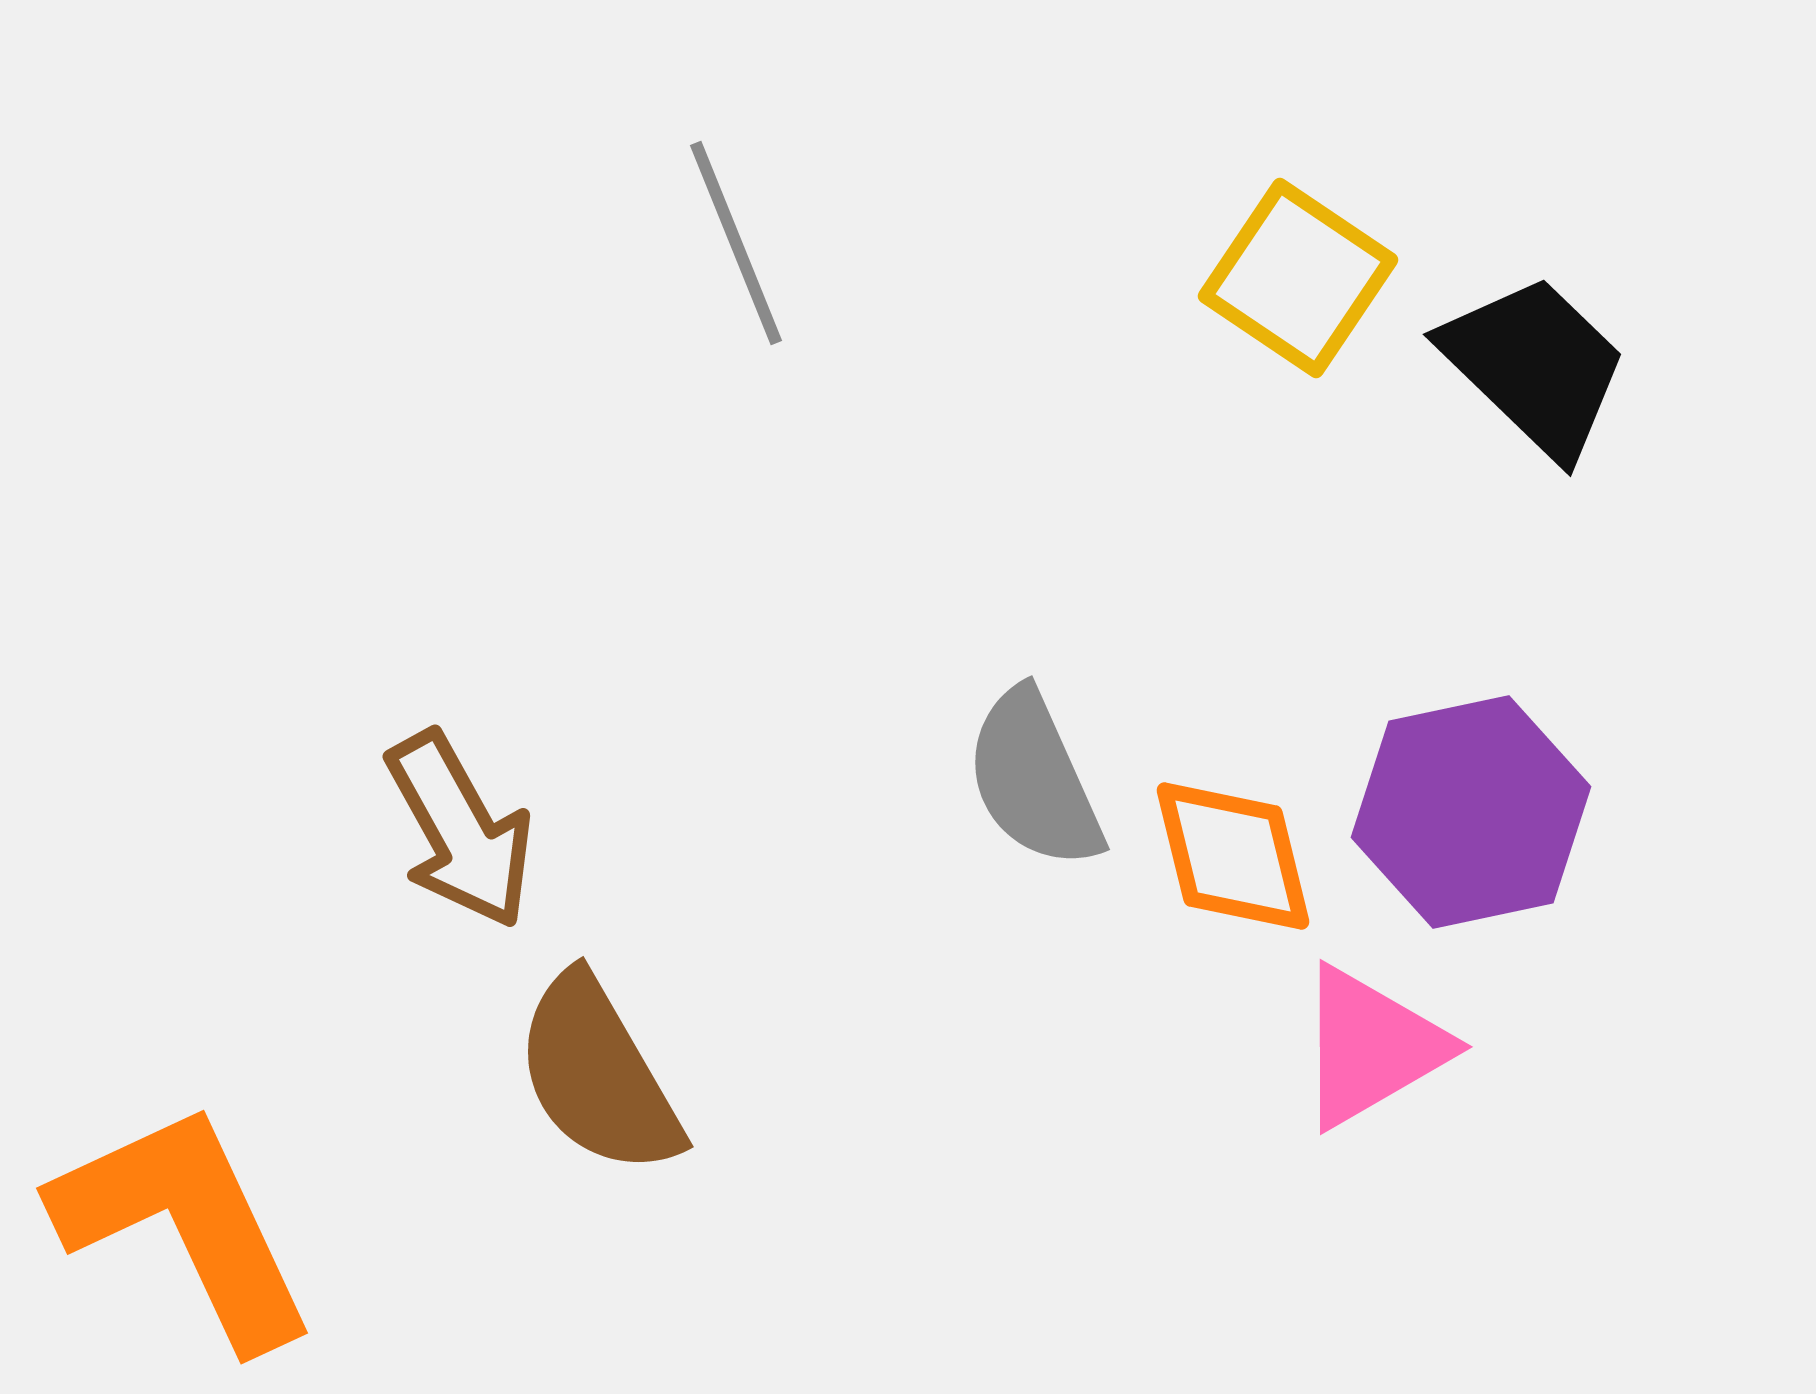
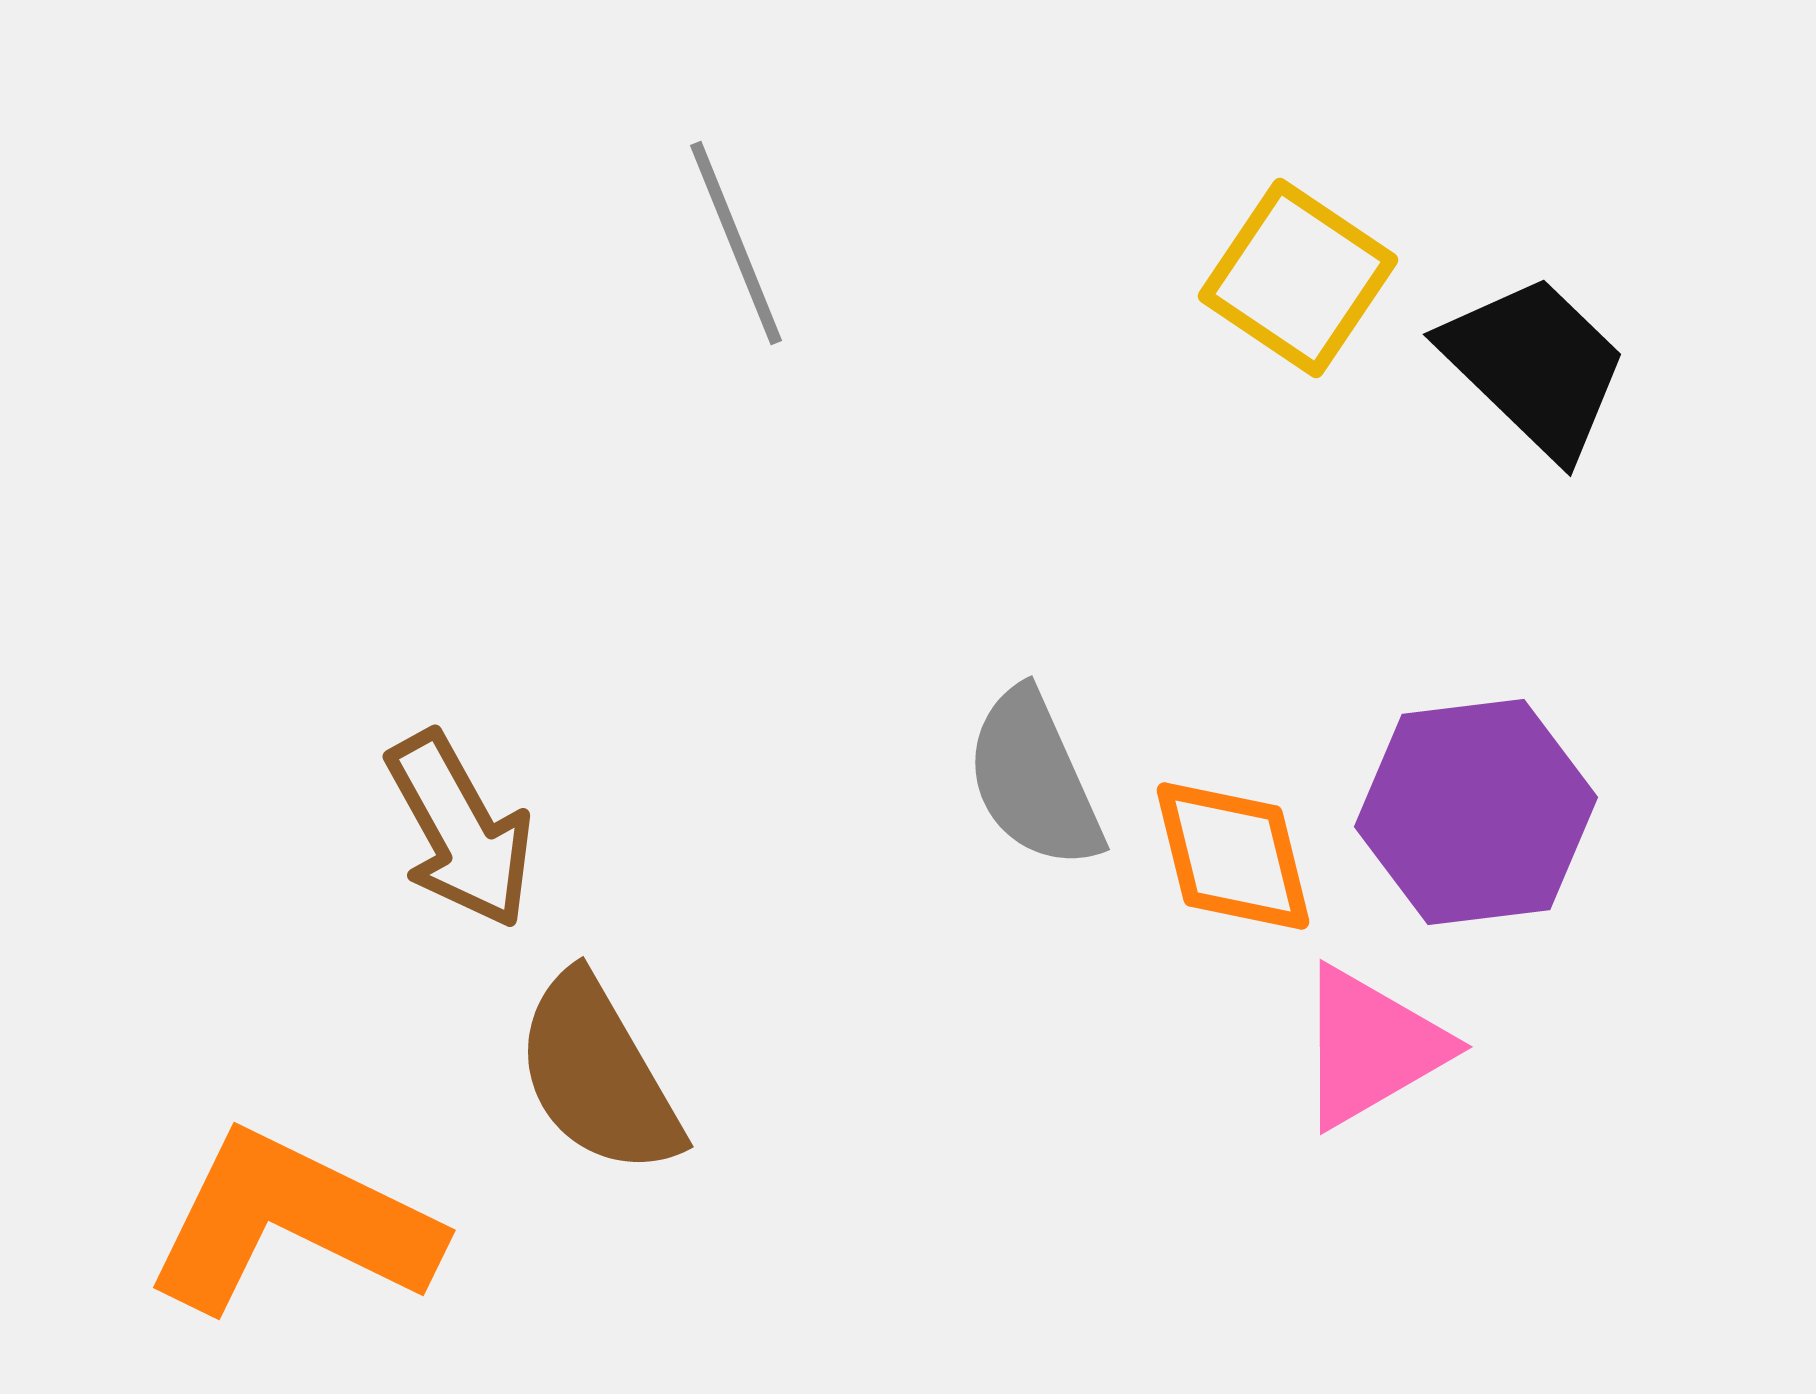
purple hexagon: moved 5 px right; rotated 5 degrees clockwise
orange L-shape: moved 107 px right, 2 px up; rotated 39 degrees counterclockwise
